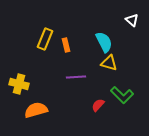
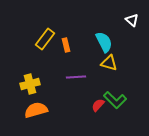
yellow rectangle: rotated 15 degrees clockwise
yellow cross: moved 11 px right; rotated 30 degrees counterclockwise
green L-shape: moved 7 px left, 5 px down
